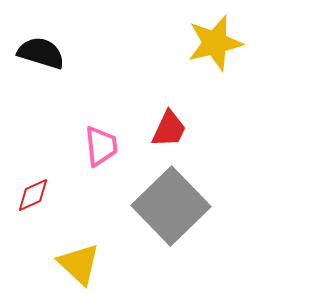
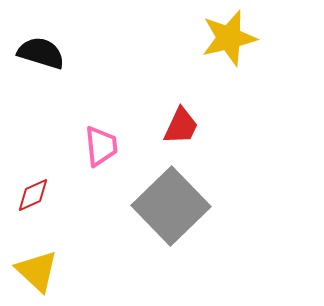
yellow star: moved 14 px right, 5 px up
red trapezoid: moved 12 px right, 3 px up
yellow triangle: moved 42 px left, 7 px down
